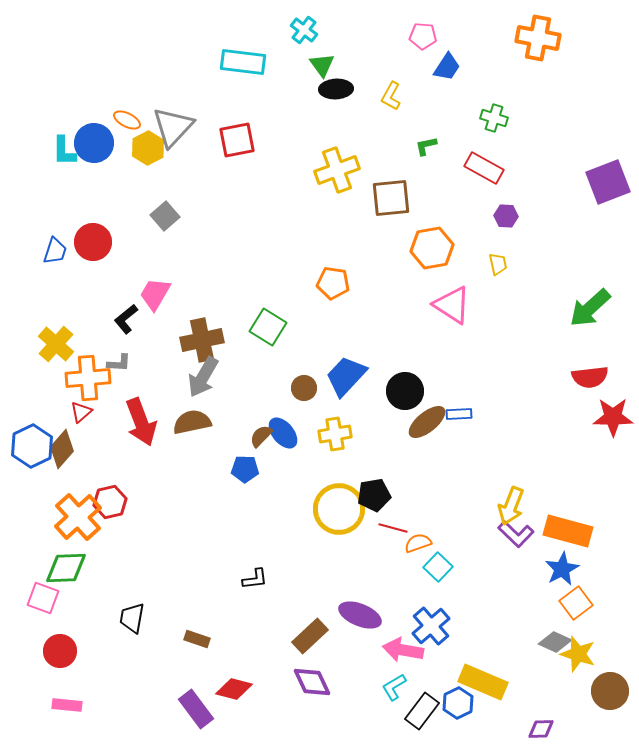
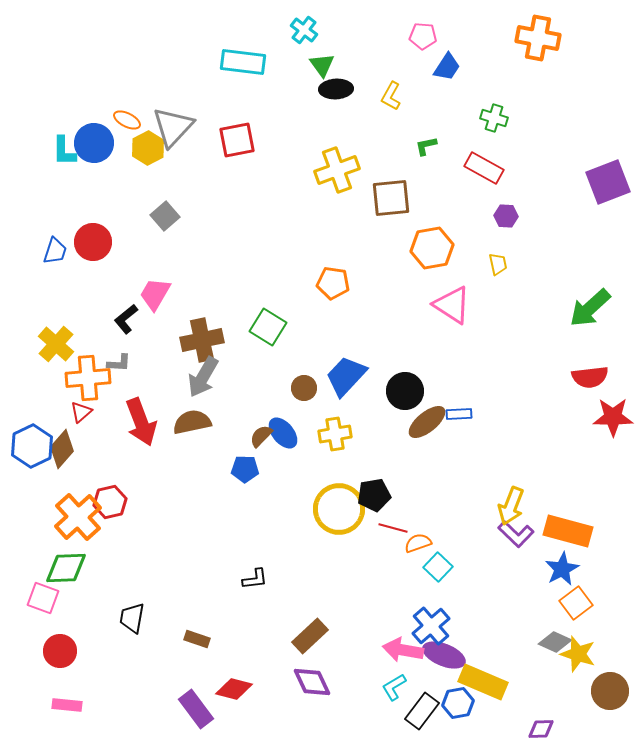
purple ellipse at (360, 615): moved 84 px right, 40 px down
blue hexagon at (458, 703): rotated 16 degrees clockwise
